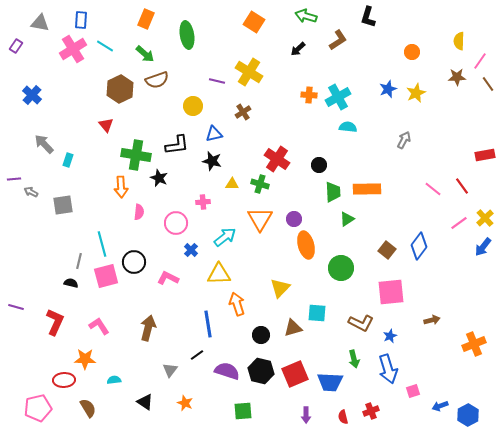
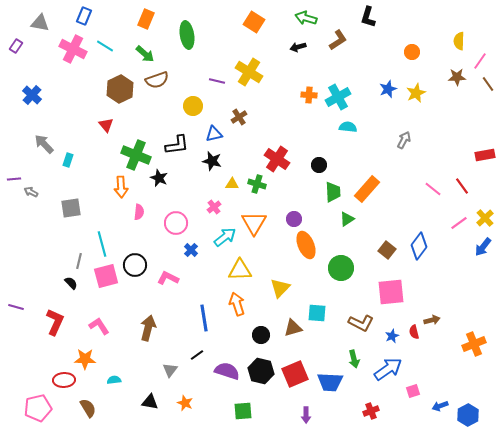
green arrow at (306, 16): moved 2 px down
blue rectangle at (81, 20): moved 3 px right, 4 px up; rotated 18 degrees clockwise
pink cross at (73, 49): rotated 32 degrees counterclockwise
black arrow at (298, 49): moved 2 px up; rotated 28 degrees clockwise
brown cross at (243, 112): moved 4 px left, 5 px down
green cross at (136, 155): rotated 12 degrees clockwise
green cross at (260, 184): moved 3 px left
orange rectangle at (367, 189): rotated 48 degrees counterclockwise
pink cross at (203, 202): moved 11 px right, 5 px down; rotated 32 degrees counterclockwise
gray square at (63, 205): moved 8 px right, 3 px down
orange triangle at (260, 219): moved 6 px left, 4 px down
orange ellipse at (306, 245): rotated 8 degrees counterclockwise
black circle at (134, 262): moved 1 px right, 3 px down
yellow triangle at (219, 274): moved 21 px right, 4 px up
black semicircle at (71, 283): rotated 32 degrees clockwise
blue line at (208, 324): moved 4 px left, 6 px up
blue star at (390, 336): moved 2 px right
blue arrow at (388, 369): rotated 108 degrees counterclockwise
black triangle at (145, 402): moved 5 px right; rotated 24 degrees counterclockwise
red semicircle at (343, 417): moved 71 px right, 85 px up
